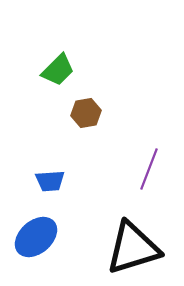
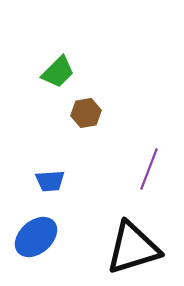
green trapezoid: moved 2 px down
